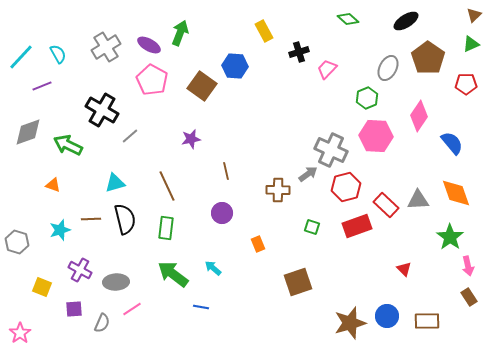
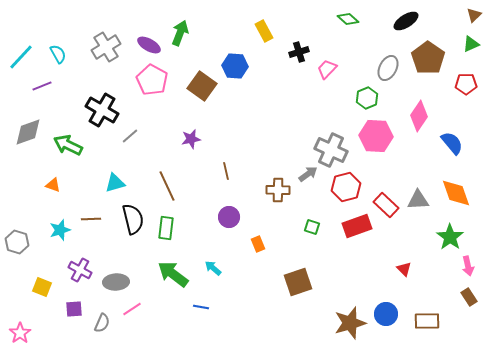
purple circle at (222, 213): moved 7 px right, 4 px down
black semicircle at (125, 219): moved 8 px right
blue circle at (387, 316): moved 1 px left, 2 px up
